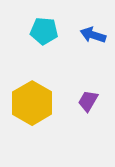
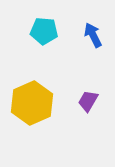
blue arrow: rotated 45 degrees clockwise
yellow hexagon: rotated 6 degrees clockwise
